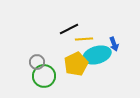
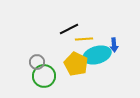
blue arrow: moved 1 px down; rotated 16 degrees clockwise
yellow pentagon: rotated 20 degrees counterclockwise
